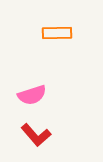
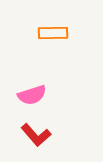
orange rectangle: moved 4 px left
